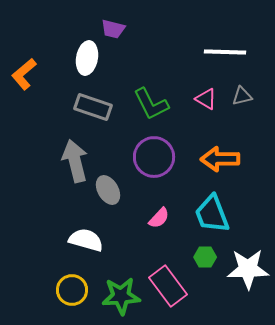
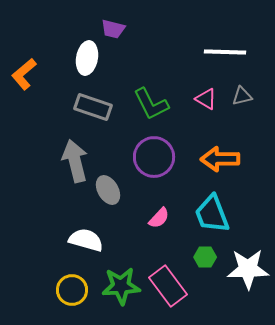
green star: moved 10 px up
